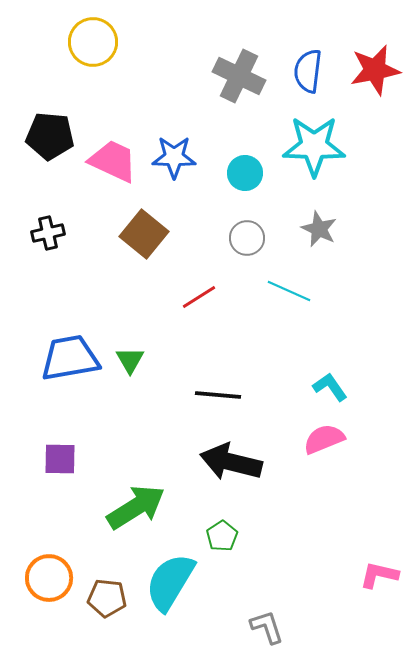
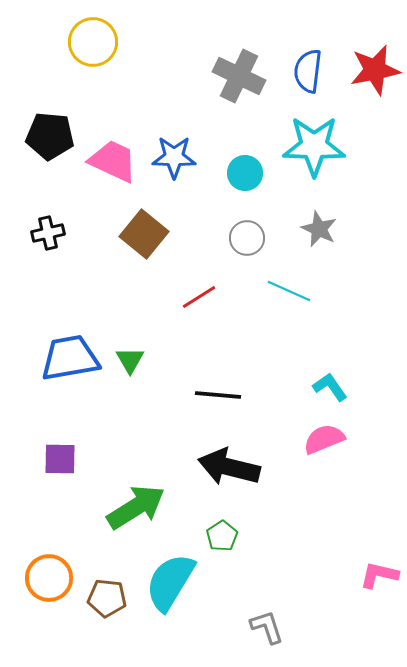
black arrow: moved 2 px left, 5 px down
